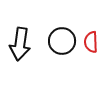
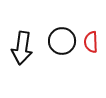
black arrow: moved 2 px right, 4 px down
